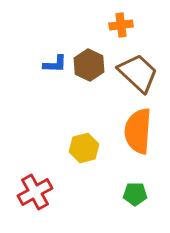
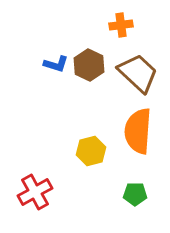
blue L-shape: moved 1 px right; rotated 15 degrees clockwise
yellow hexagon: moved 7 px right, 3 px down
